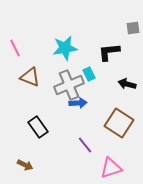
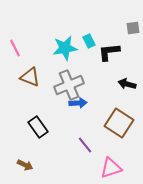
cyan rectangle: moved 33 px up
